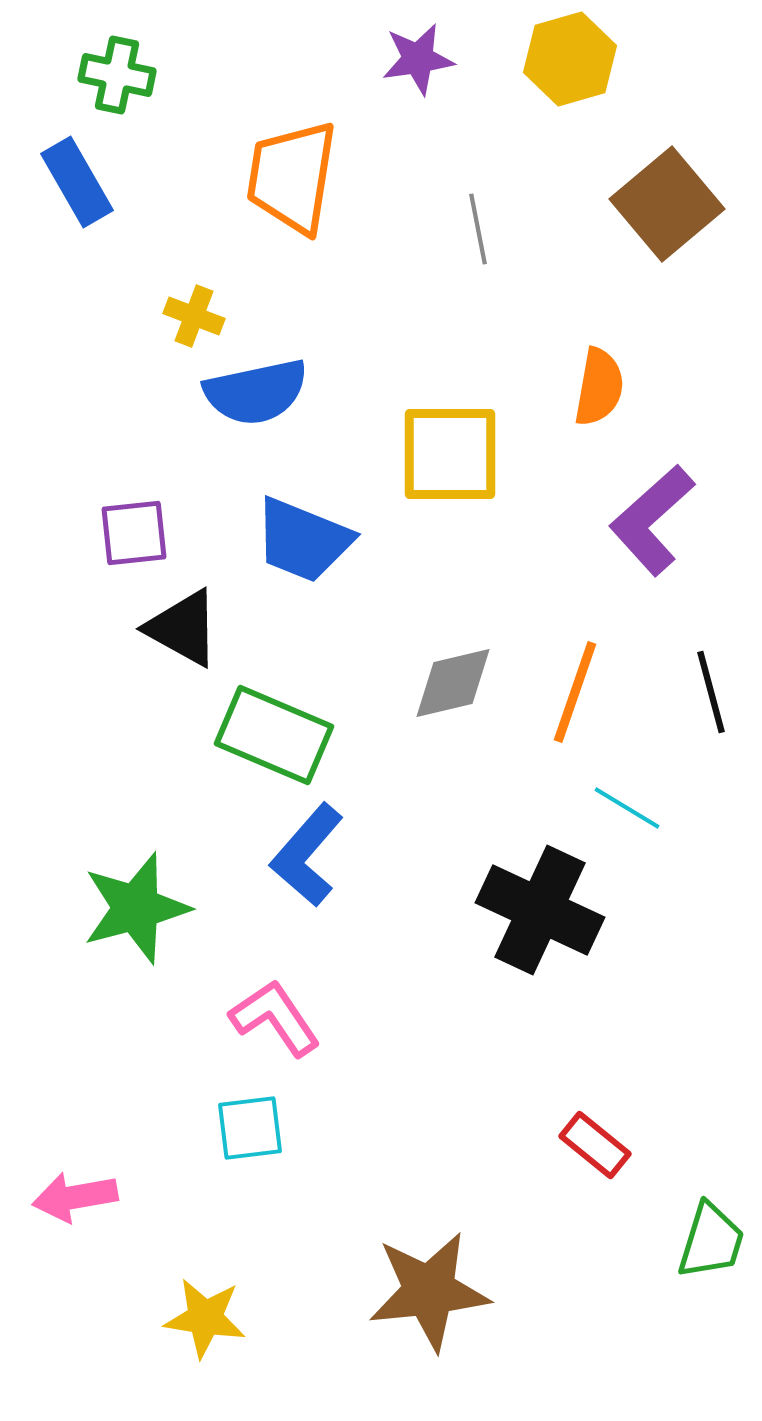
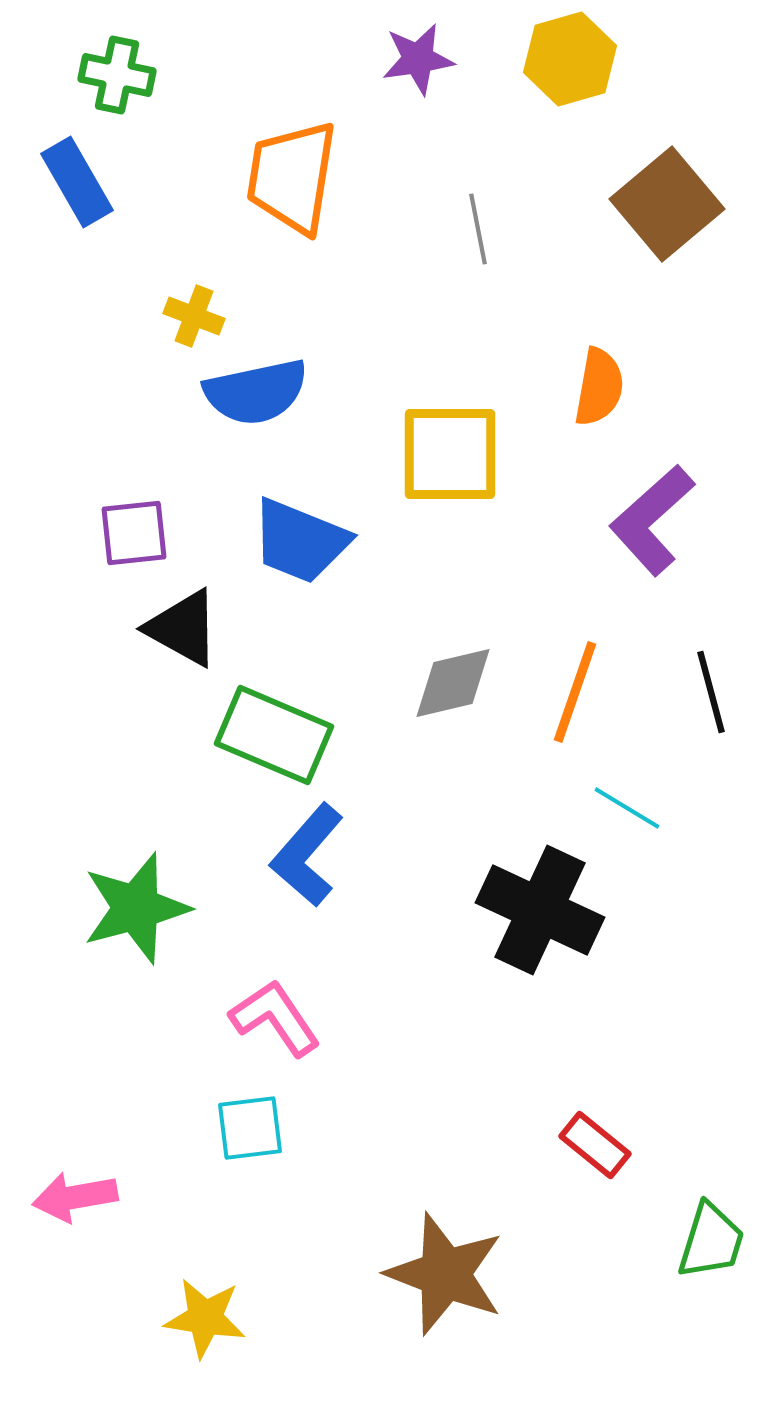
blue trapezoid: moved 3 px left, 1 px down
brown star: moved 16 px right, 17 px up; rotated 27 degrees clockwise
